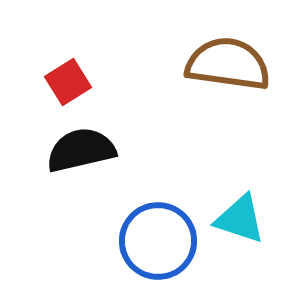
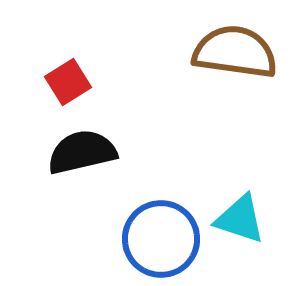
brown semicircle: moved 7 px right, 12 px up
black semicircle: moved 1 px right, 2 px down
blue circle: moved 3 px right, 2 px up
